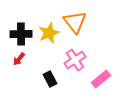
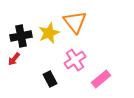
black cross: moved 2 px down; rotated 10 degrees counterclockwise
red arrow: moved 5 px left
